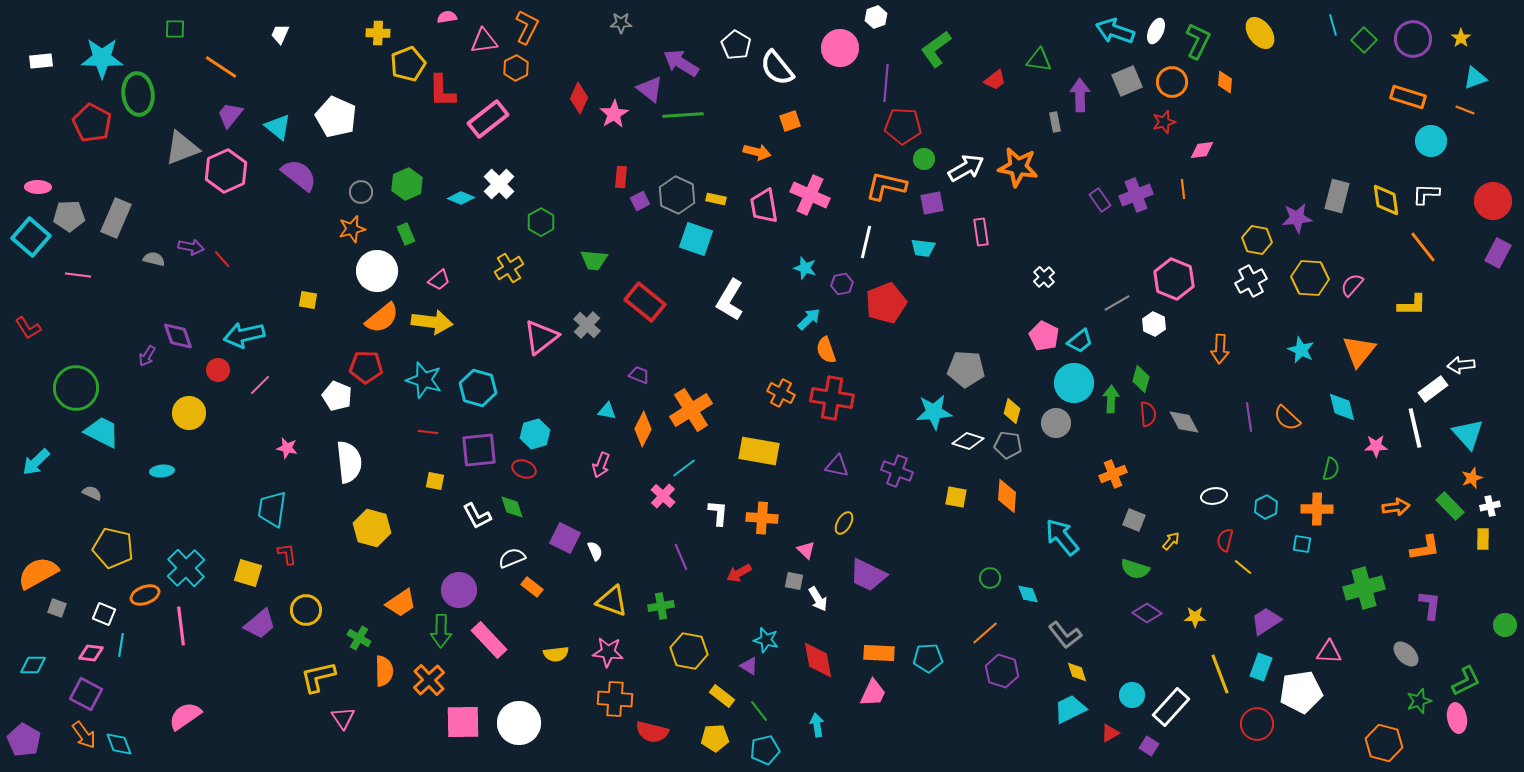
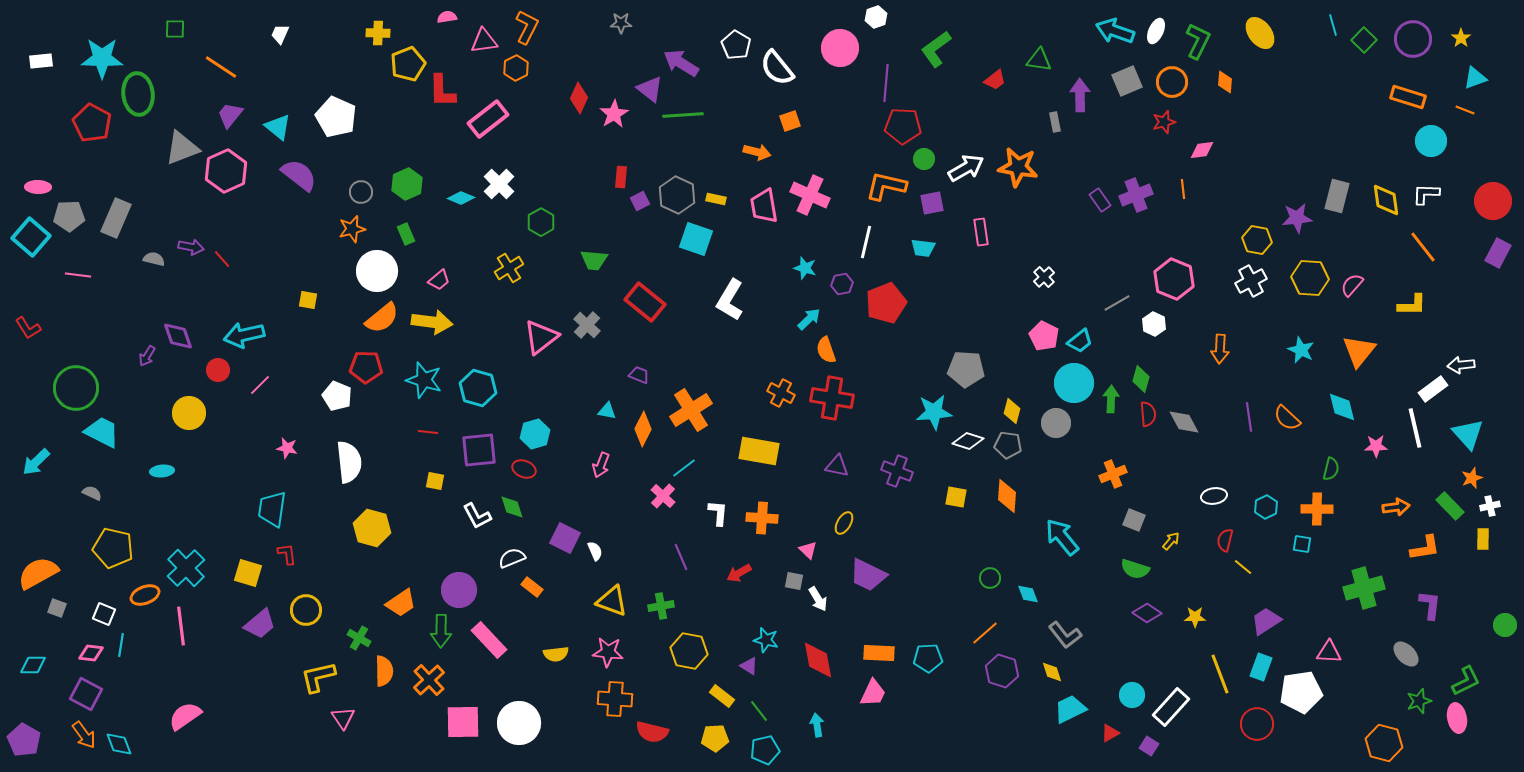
pink triangle at (806, 550): moved 2 px right
yellow diamond at (1077, 672): moved 25 px left
